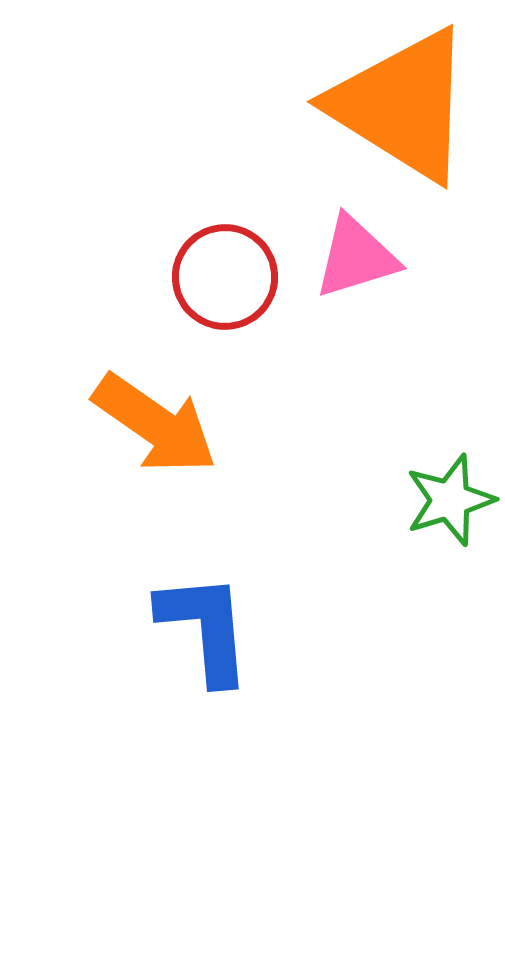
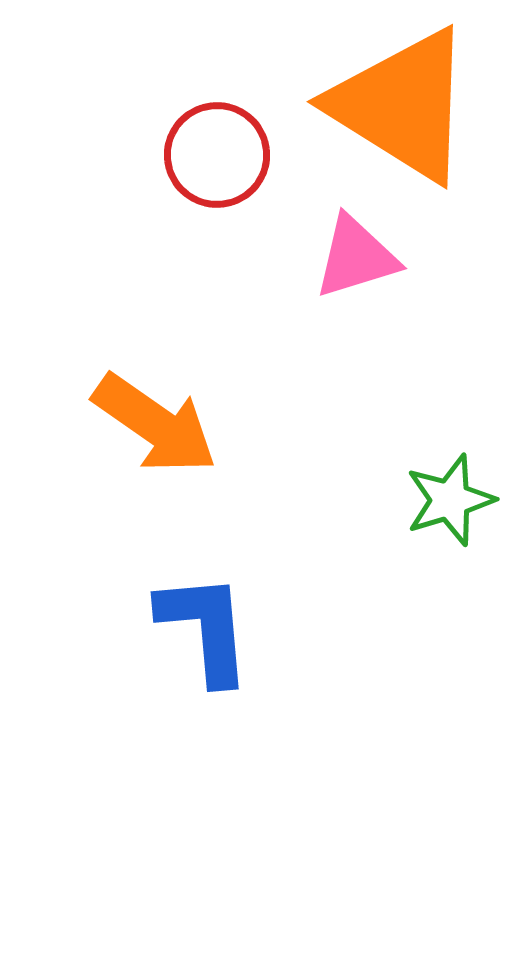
red circle: moved 8 px left, 122 px up
